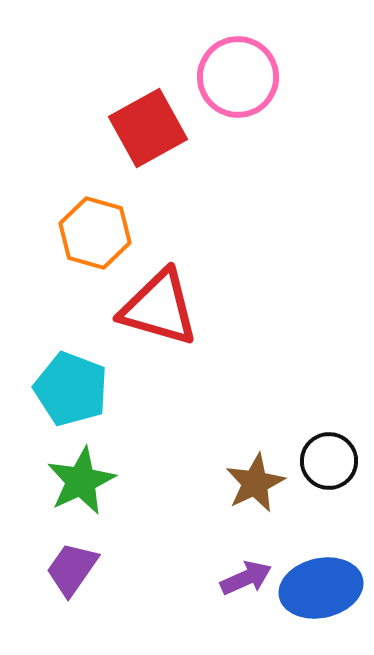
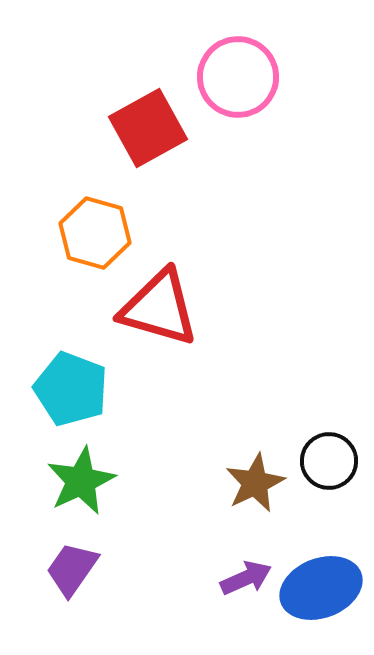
blue ellipse: rotated 8 degrees counterclockwise
